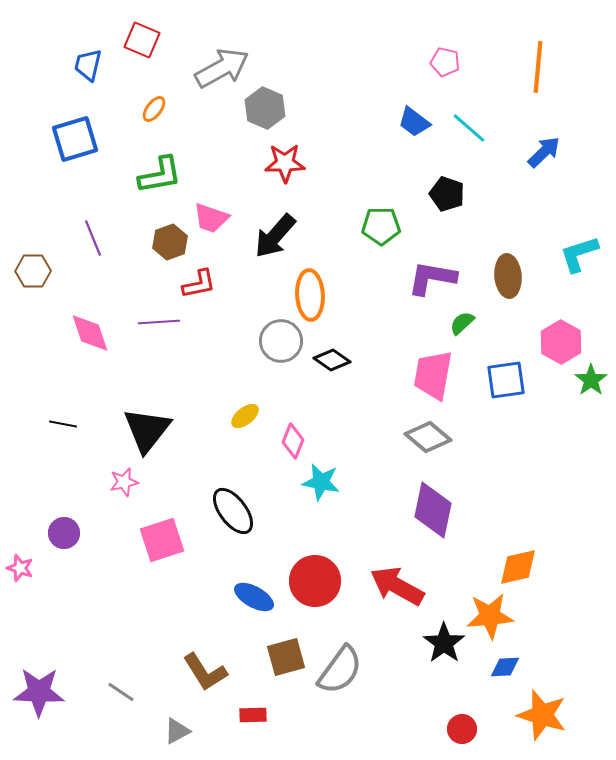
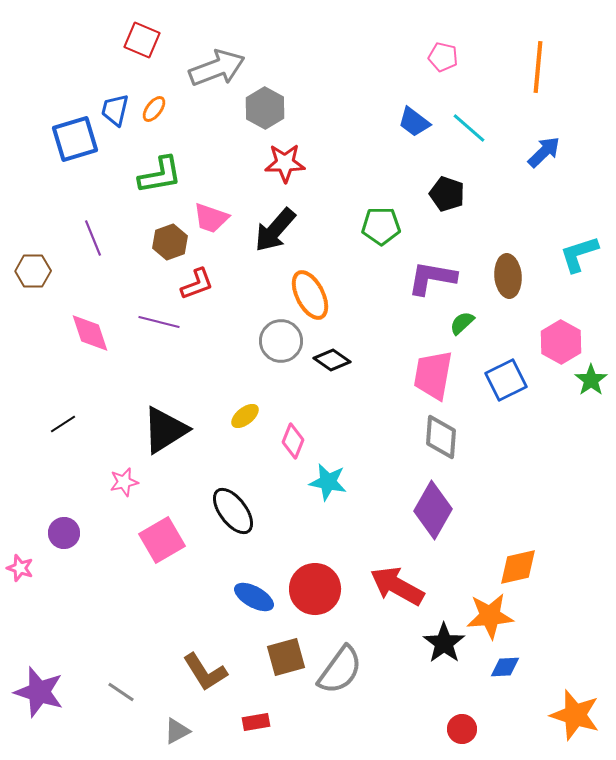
pink pentagon at (445, 62): moved 2 px left, 5 px up
blue trapezoid at (88, 65): moved 27 px right, 45 px down
gray arrow at (222, 68): moved 5 px left; rotated 8 degrees clockwise
gray hexagon at (265, 108): rotated 6 degrees clockwise
black arrow at (275, 236): moved 6 px up
red L-shape at (199, 284): moved 2 px left; rotated 9 degrees counterclockwise
orange ellipse at (310, 295): rotated 24 degrees counterclockwise
purple line at (159, 322): rotated 18 degrees clockwise
blue square at (506, 380): rotated 18 degrees counterclockwise
black line at (63, 424): rotated 44 degrees counterclockwise
black triangle at (147, 430): moved 18 px right; rotated 20 degrees clockwise
gray diamond at (428, 437): moved 13 px right; rotated 54 degrees clockwise
cyan star at (321, 482): moved 7 px right
purple diamond at (433, 510): rotated 18 degrees clockwise
pink square at (162, 540): rotated 12 degrees counterclockwise
red circle at (315, 581): moved 8 px down
purple star at (39, 692): rotated 15 degrees clockwise
red rectangle at (253, 715): moved 3 px right, 7 px down; rotated 8 degrees counterclockwise
orange star at (542, 715): moved 33 px right
